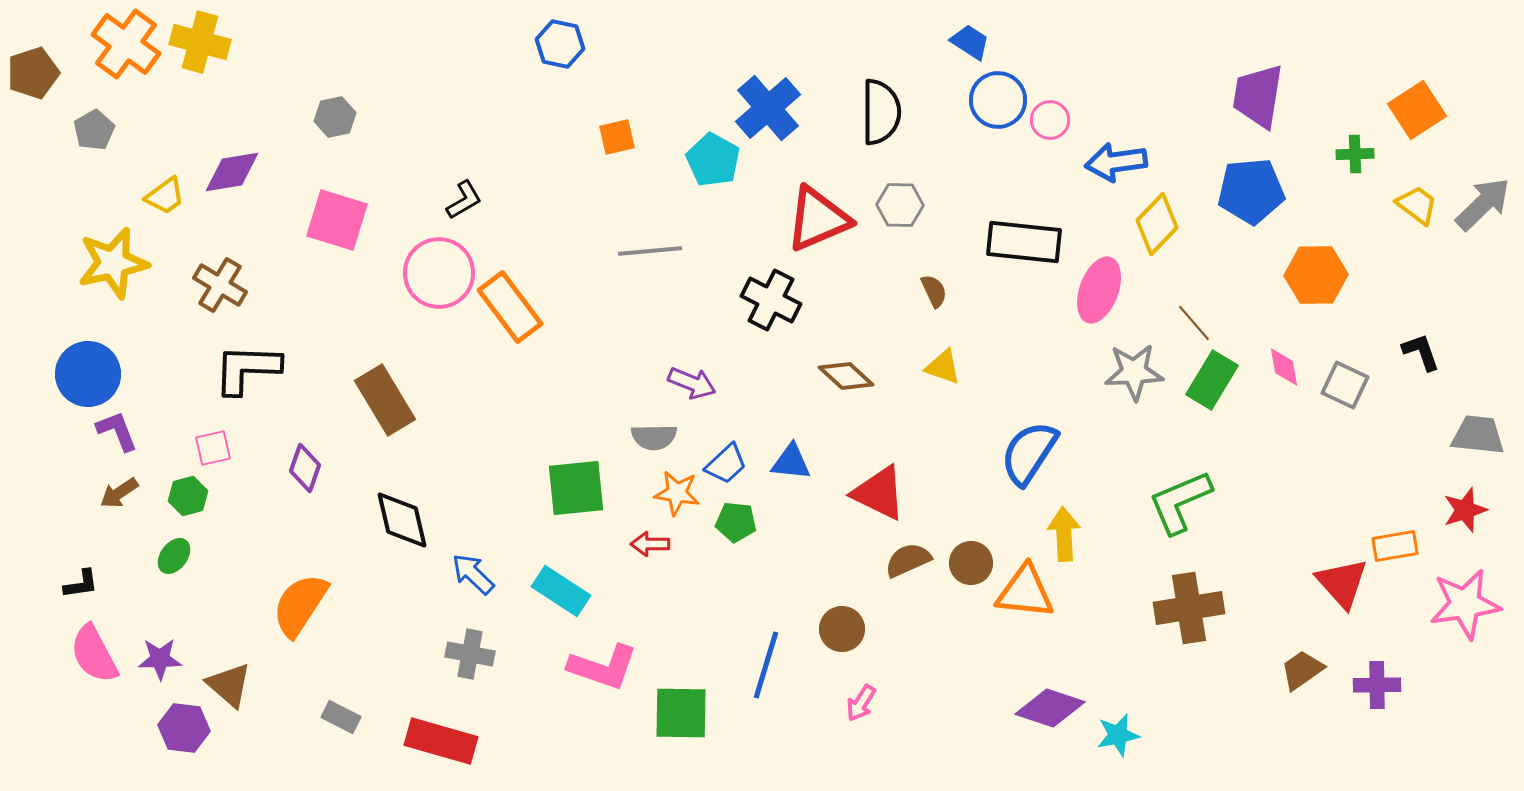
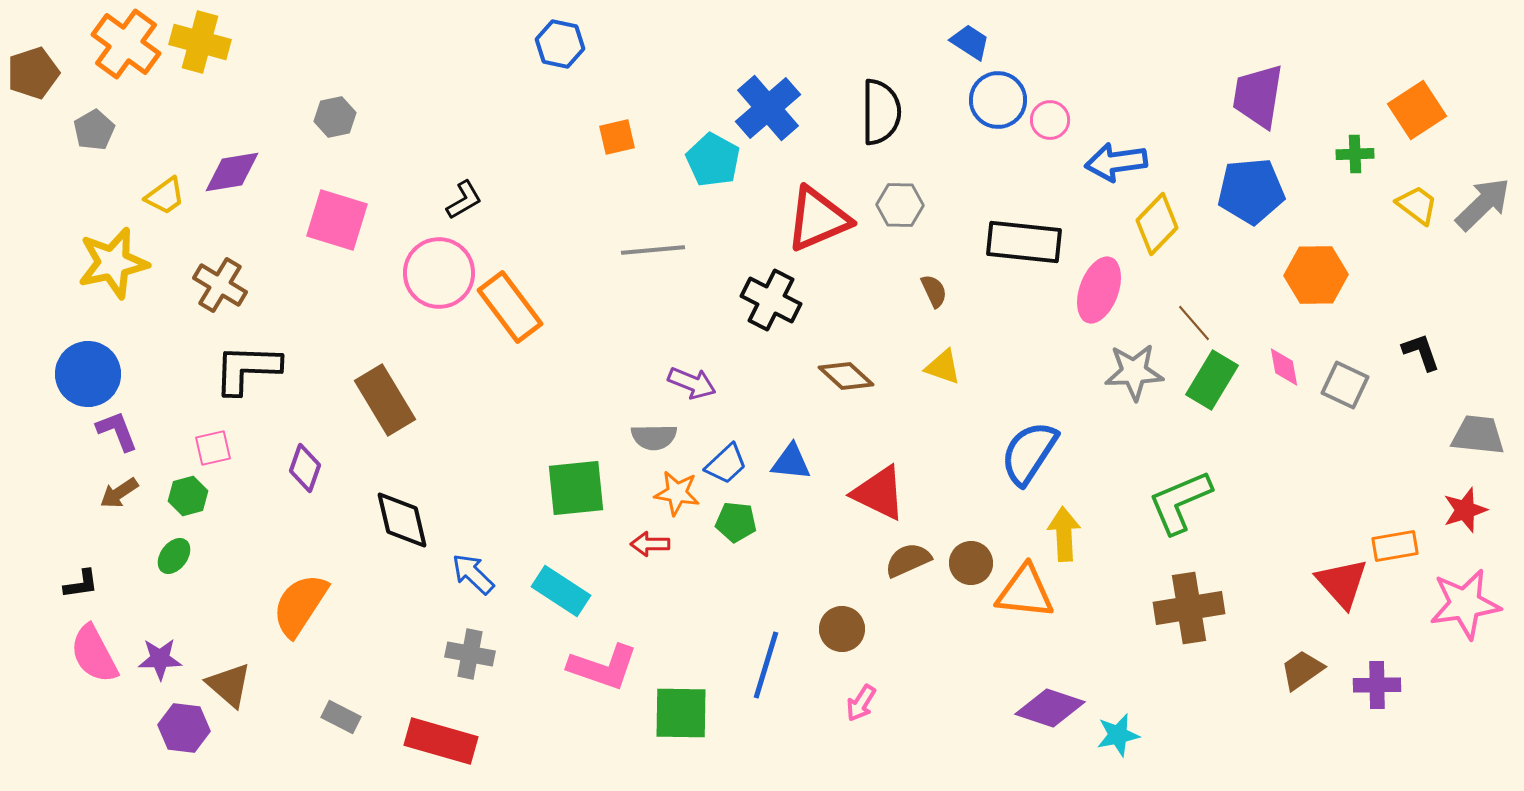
gray line at (650, 251): moved 3 px right, 1 px up
